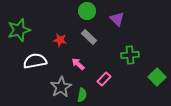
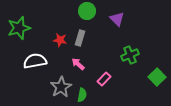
green star: moved 2 px up
gray rectangle: moved 9 px left, 1 px down; rotated 63 degrees clockwise
green cross: rotated 18 degrees counterclockwise
